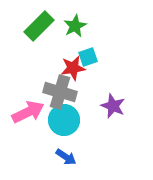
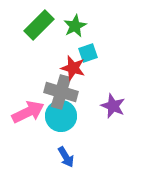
green rectangle: moved 1 px up
cyan square: moved 4 px up
red star: rotated 25 degrees clockwise
gray cross: moved 1 px right
cyan circle: moved 3 px left, 4 px up
blue arrow: rotated 25 degrees clockwise
